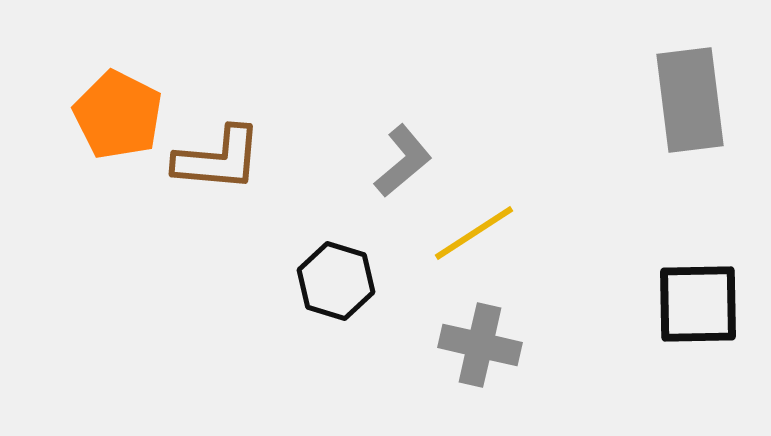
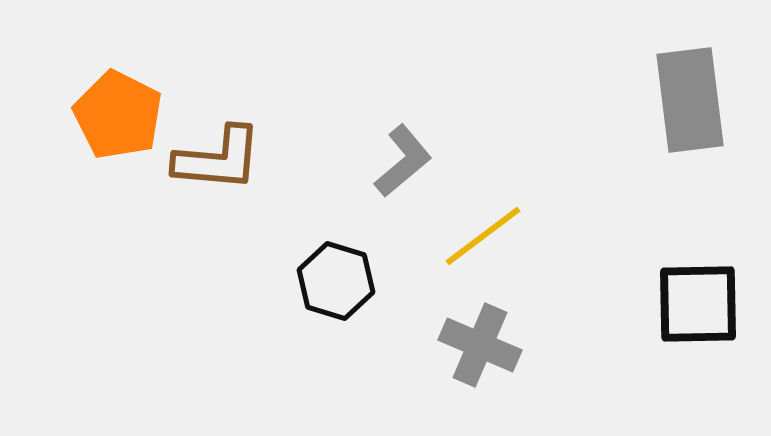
yellow line: moved 9 px right, 3 px down; rotated 4 degrees counterclockwise
gray cross: rotated 10 degrees clockwise
